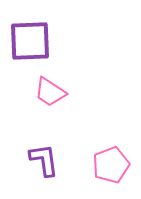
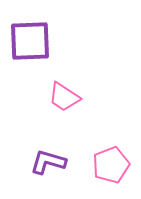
pink trapezoid: moved 14 px right, 5 px down
purple L-shape: moved 4 px right, 2 px down; rotated 66 degrees counterclockwise
